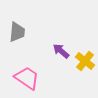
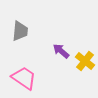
gray trapezoid: moved 3 px right, 1 px up
pink trapezoid: moved 3 px left
